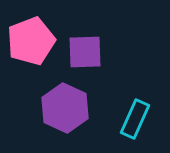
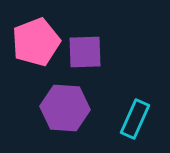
pink pentagon: moved 5 px right, 1 px down
purple hexagon: rotated 21 degrees counterclockwise
